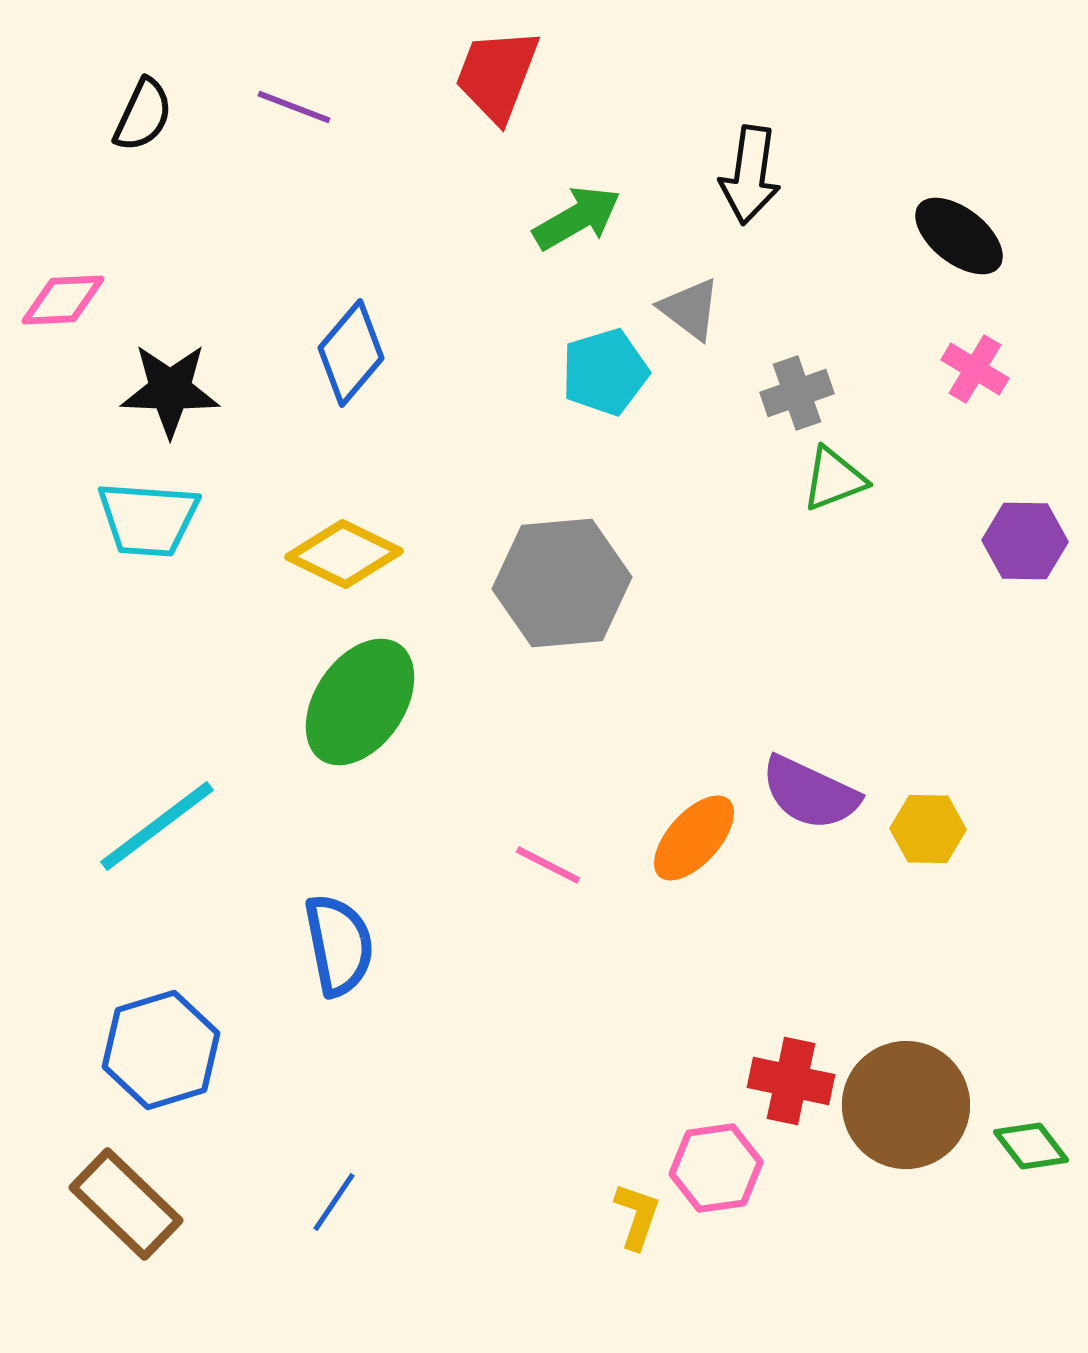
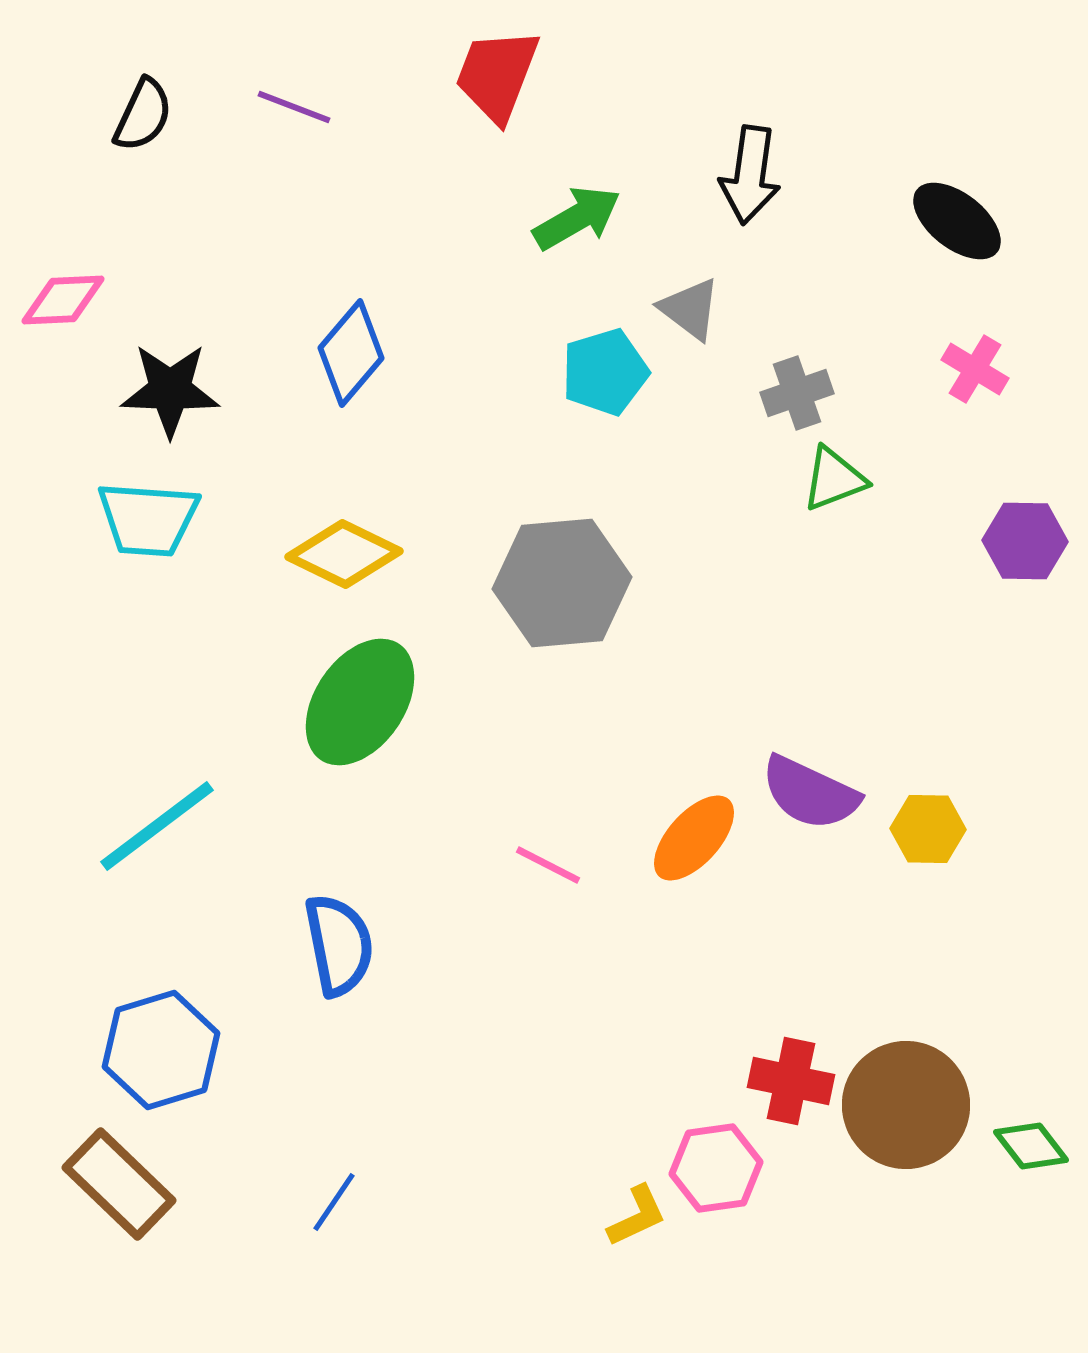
black ellipse: moved 2 px left, 15 px up
brown rectangle: moved 7 px left, 20 px up
yellow L-shape: rotated 46 degrees clockwise
